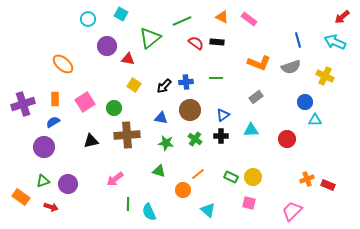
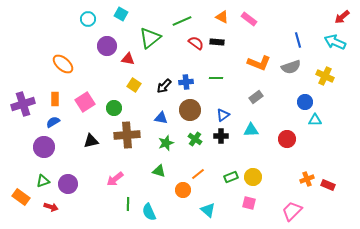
green star at (166, 143): rotated 28 degrees counterclockwise
green rectangle at (231, 177): rotated 48 degrees counterclockwise
